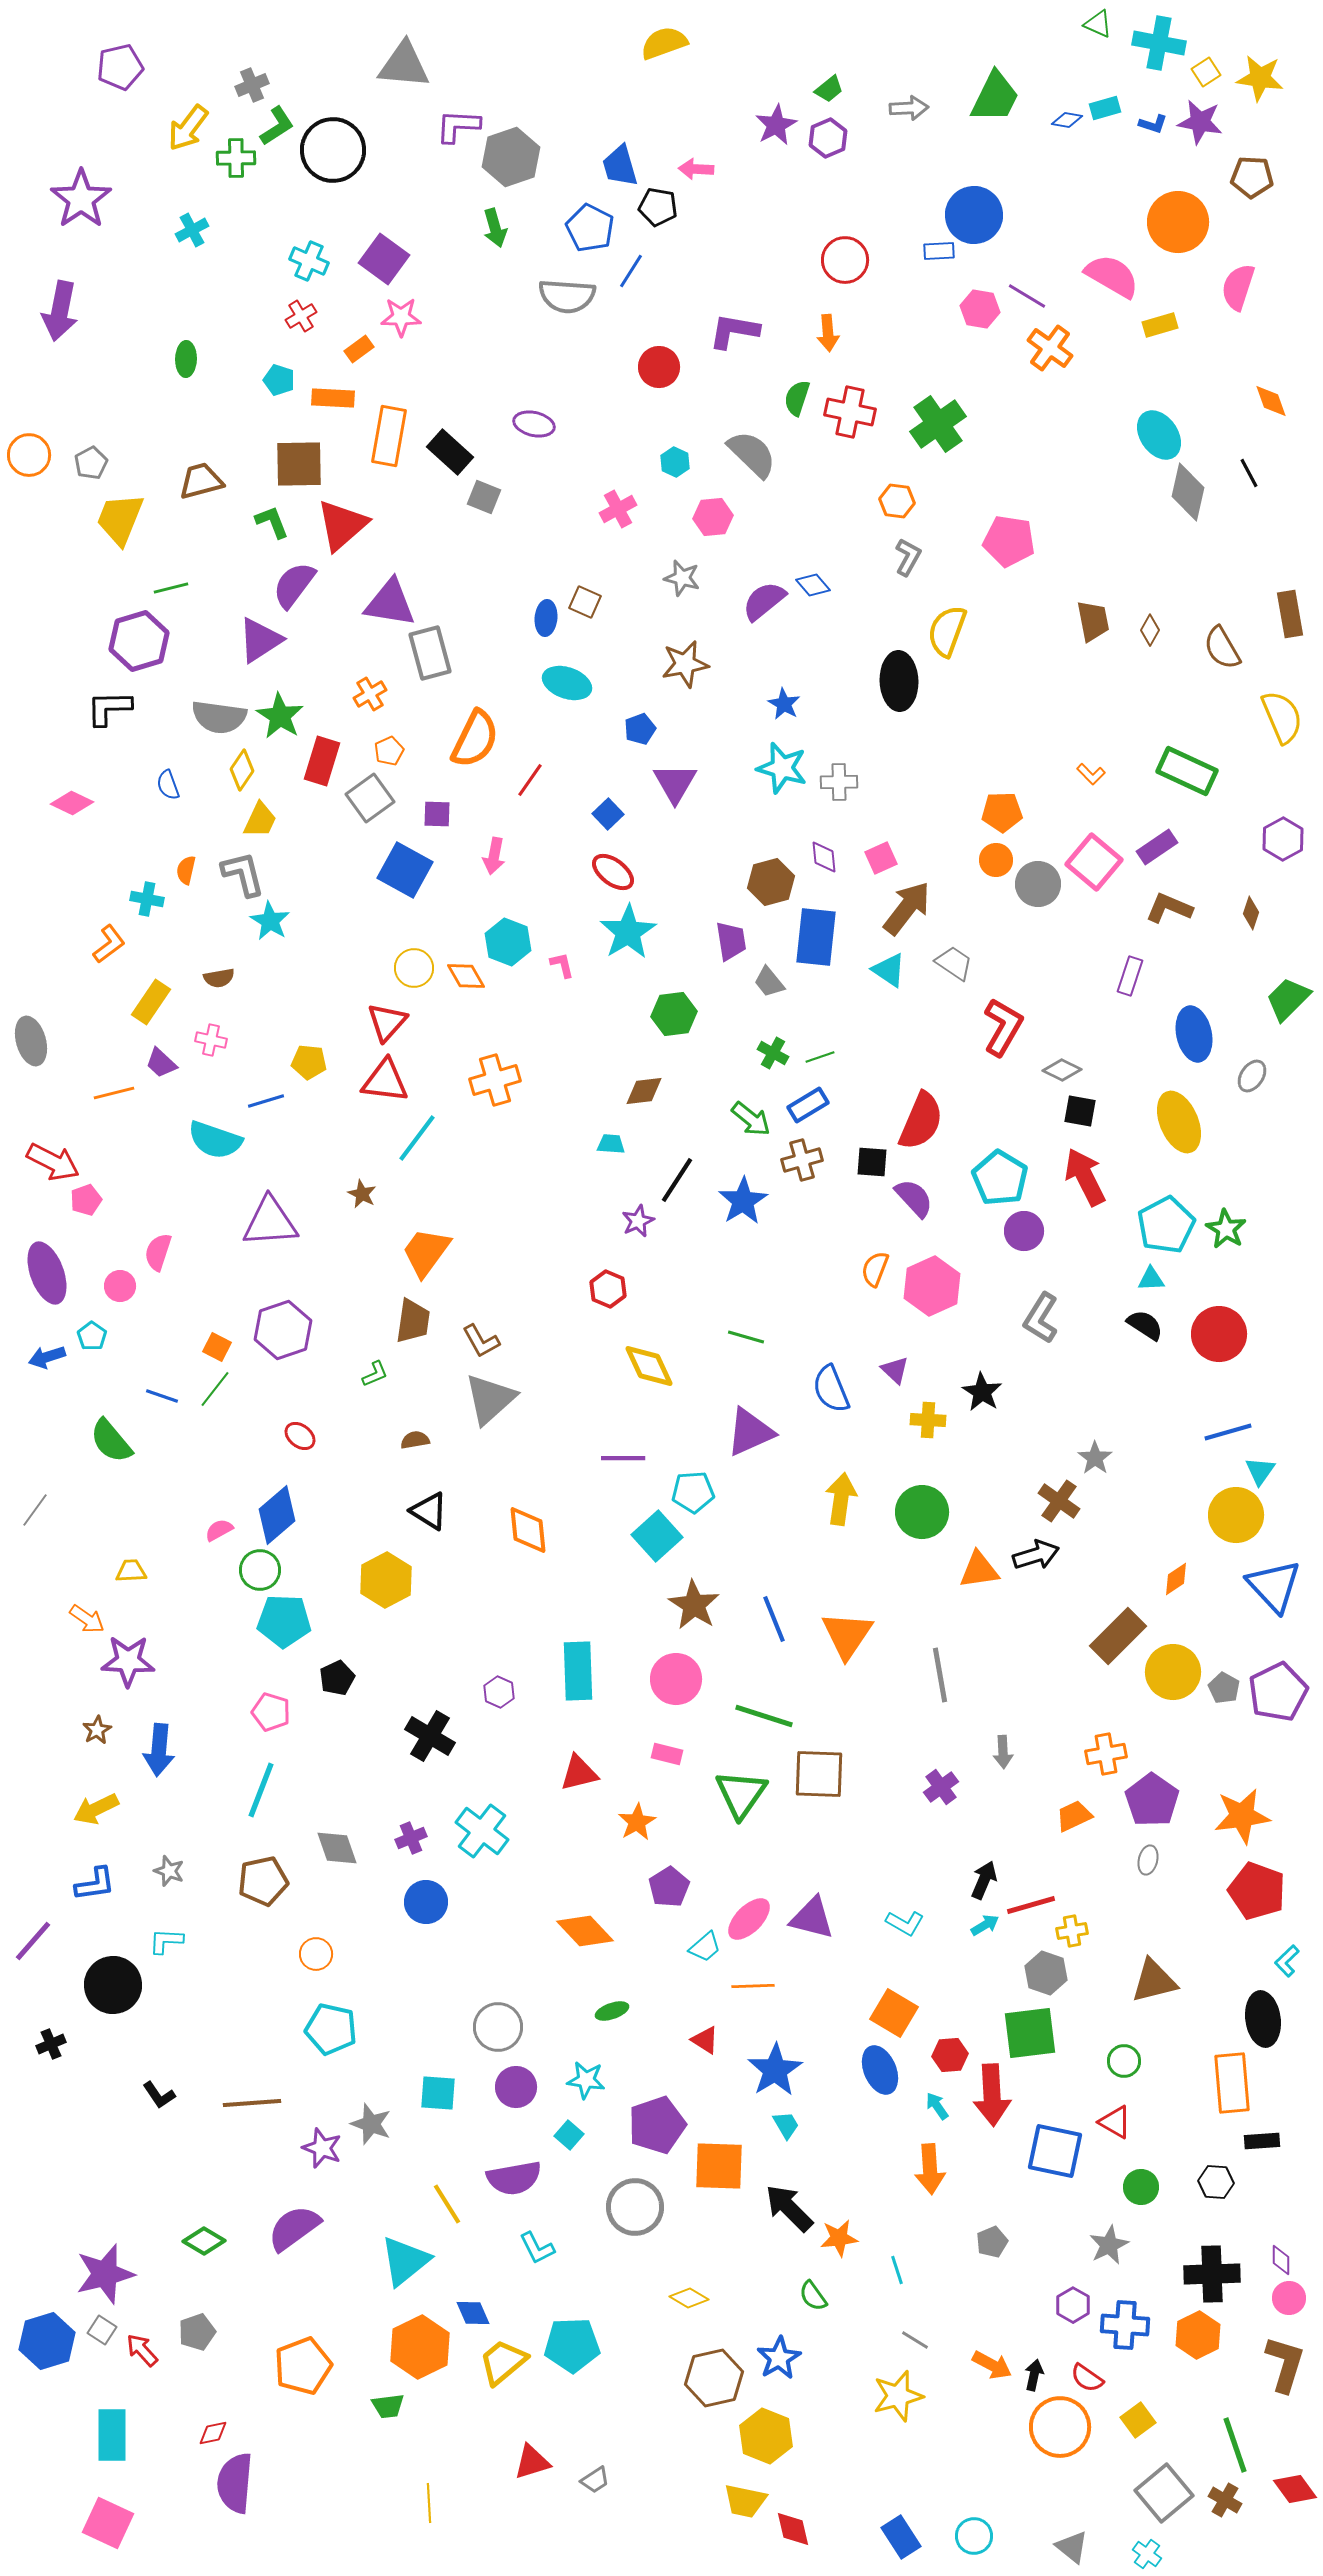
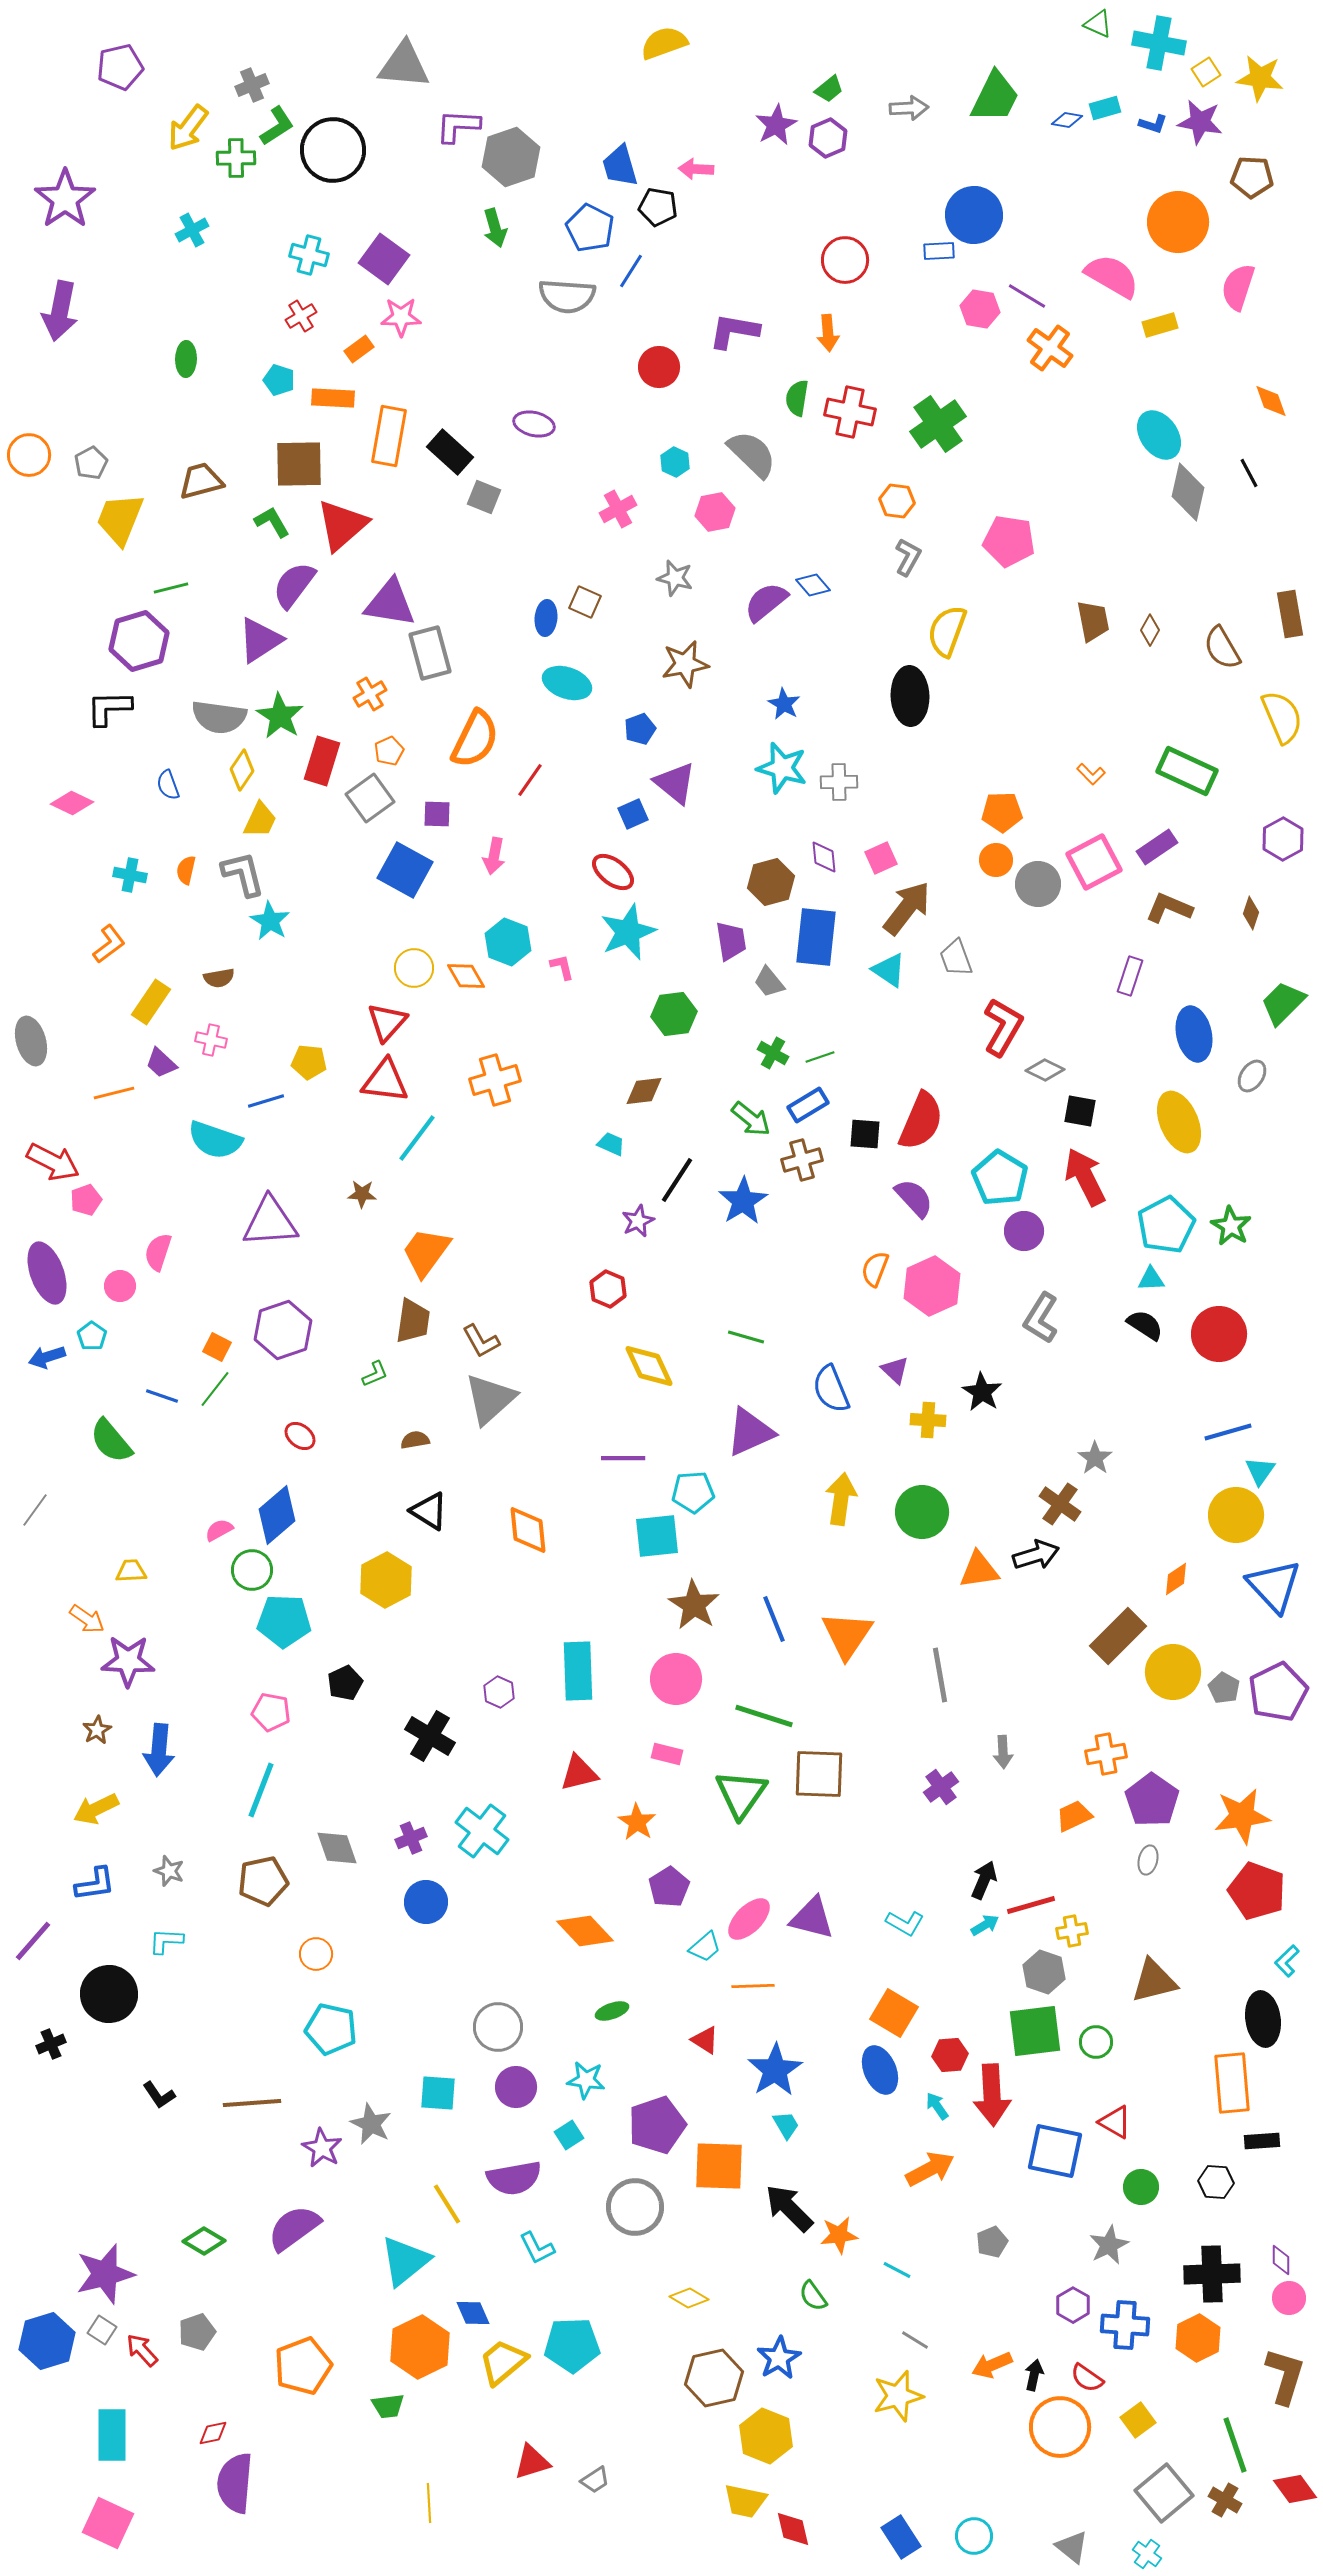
purple star at (81, 199): moved 16 px left
cyan cross at (309, 261): moved 6 px up; rotated 9 degrees counterclockwise
green semicircle at (797, 398): rotated 9 degrees counterclockwise
pink hexagon at (713, 517): moved 2 px right, 5 px up; rotated 6 degrees counterclockwise
green L-shape at (272, 522): rotated 9 degrees counterclockwise
gray star at (682, 578): moved 7 px left
purple semicircle at (764, 601): moved 2 px right, 1 px down
black ellipse at (899, 681): moved 11 px right, 15 px down
purple triangle at (675, 783): rotated 21 degrees counterclockwise
blue square at (608, 814): moved 25 px right; rotated 20 degrees clockwise
pink square at (1094, 862): rotated 22 degrees clockwise
cyan cross at (147, 899): moved 17 px left, 24 px up
cyan star at (628, 932): rotated 10 degrees clockwise
gray trapezoid at (954, 963): moved 2 px right, 5 px up; rotated 144 degrees counterclockwise
pink L-shape at (562, 965): moved 2 px down
green trapezoid at (1288, 999): moved 5 px left, 4 px down
gray diamond at (1062, 1070): moved 17 px left
cyan trapezoid at (611, 1144): rotated 20 degrees clockwise
black square at (872, 1162): moved 7 px left, 28 px up
brown star at (362, 1194): rotated 24 degrees counterclockwise
green star at (1226, 1229): moved 5 px right, 3 px up
brown cross at (1059, 1501): moved 1 px right, 3 px down
cyan square at (657, 1536): rotated 36 degrees clockwise
green circle at (260, 1570): moved 8 px left
black pentagon at (337, 1678): moved 8 px right, 5 px down
pink pentagon at (271, 1712): rotated 6 degrees counterclockwise
orange star at (637, 1822): rotated 9 degrees counterclockwise
gray hexagon at (1046, 1973): moved 2 px left, 1 px up
black circle at (113, 1985): moved 4 px left, 9 px down
green square at (1030, 2033): moved 5 px right, 2 px up
green circle at (1124, 2061): moved 28 px left, 19 px up
gray star at (371, 2124): rotated 6 degrees clockwise
cyan square at (569, 2135): rotated 16 degrees clockwise
purple star at (322, 2148): rotated 9 degrees clockwise
orange arrow at (930, 2169): rotated 114 degrees counterclockwise
orange star at (839, 2238): moved 3 px up
cyan line at (897, 2270): rotated 44 degrees counterclockwise
orange hexagon at (1198, 2335): moved 3 px down
brown L-shape at (1285, 2364): moved 12 px down
orange arrow at (992, 2365): rotated 129 degrees clockwise
